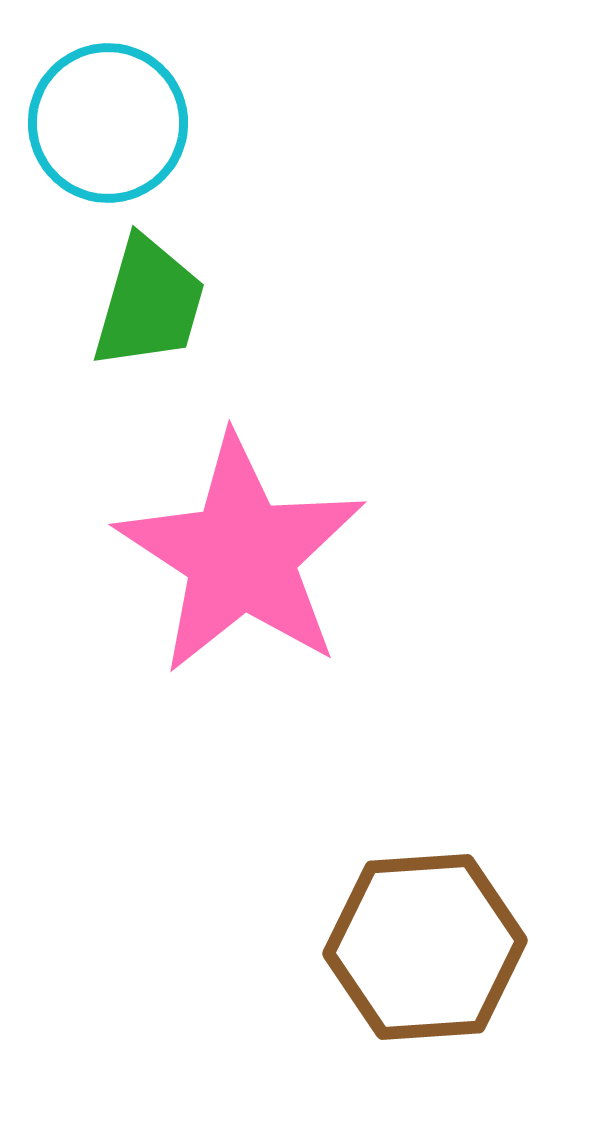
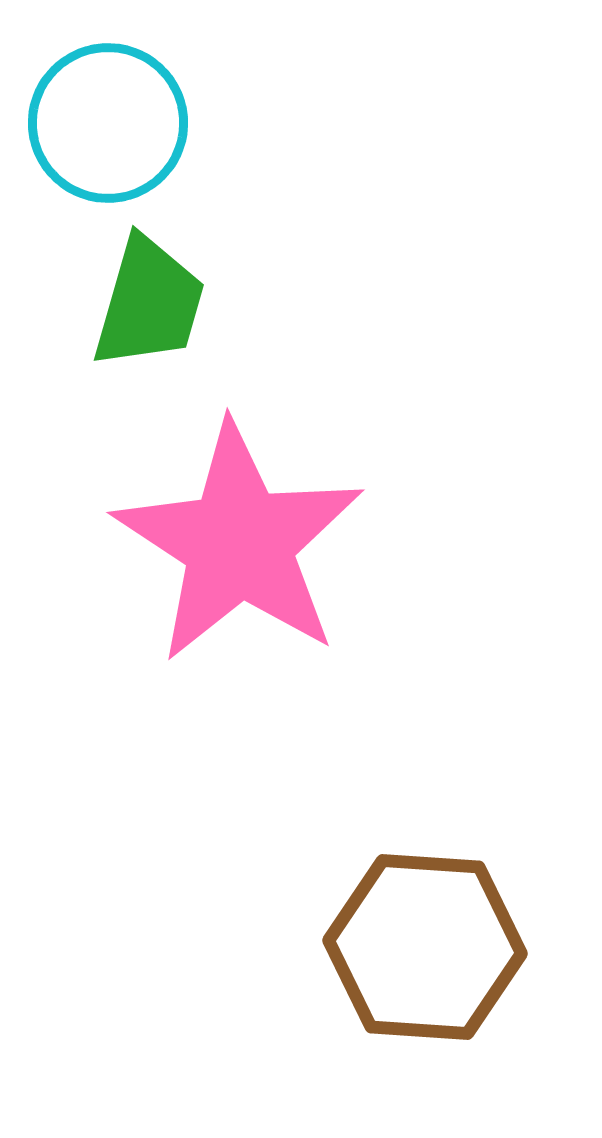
pink star: moved 2 px left, 12 px up
brown hexagon: rotated 8 degrees clockwise
